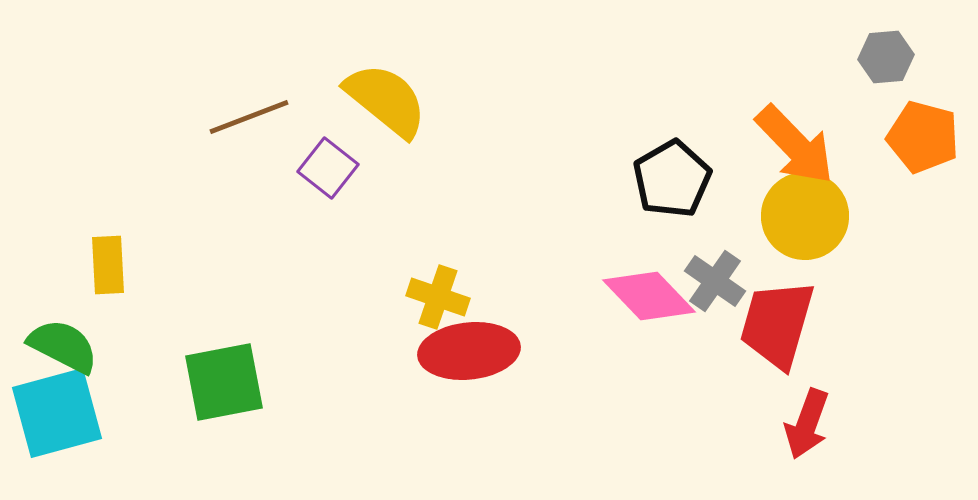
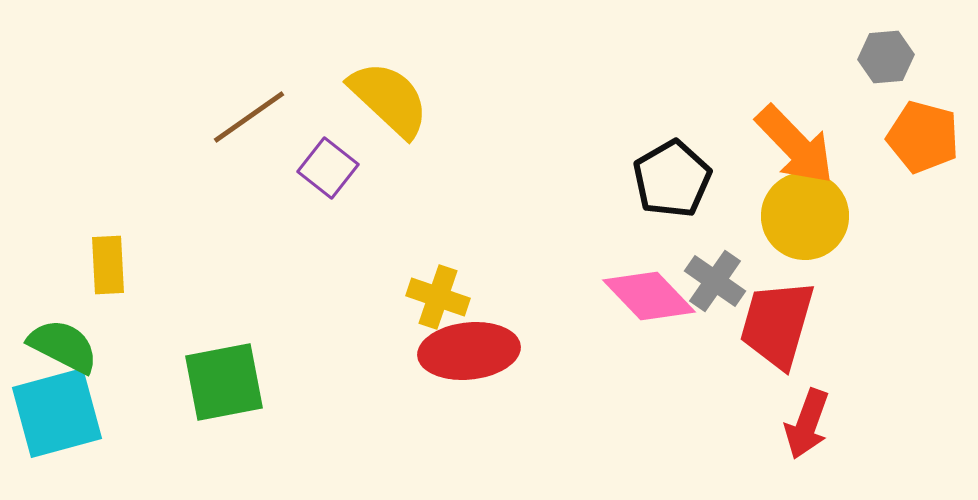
yellow semicircle: moved 3 px right, 1 px up; rotated 4 degrees clockwise
brown line: rotated 14 degrees counterclockwise
